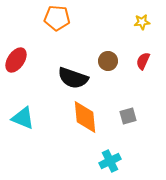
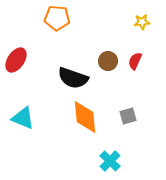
red semicircle: moved 8 px left
cyan cross: rotated 20 degrees counterclockwise
